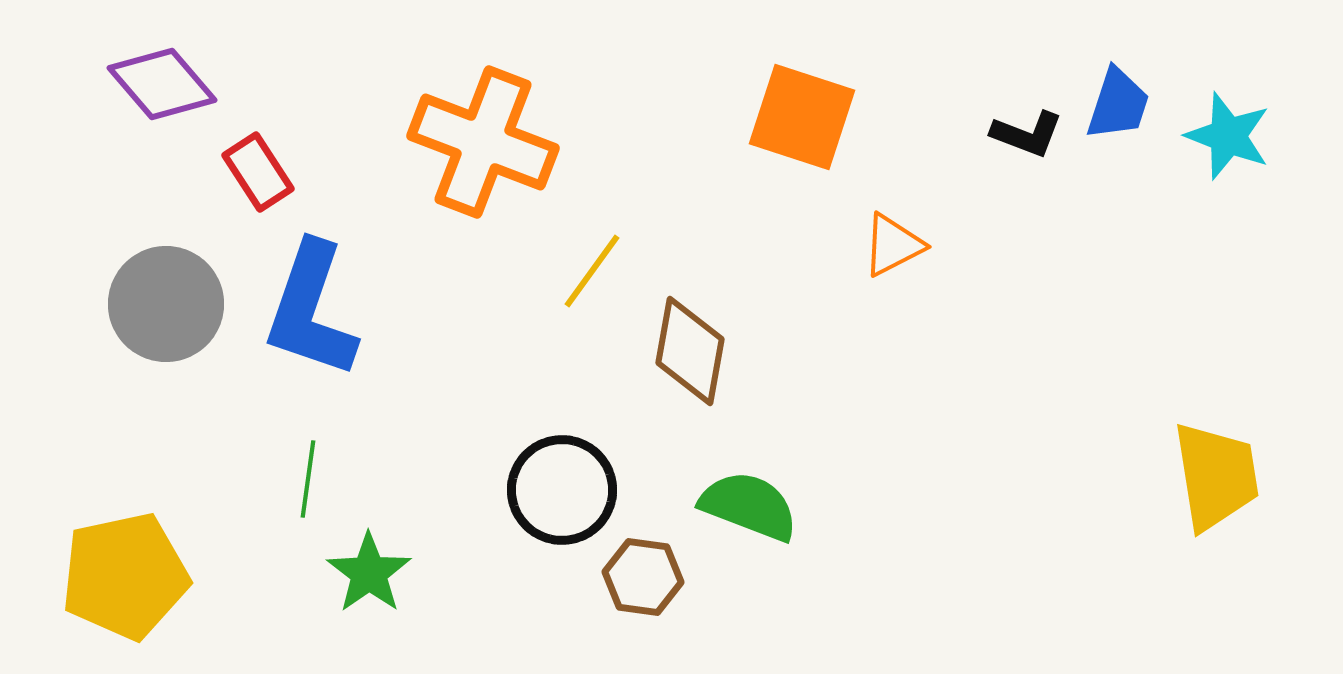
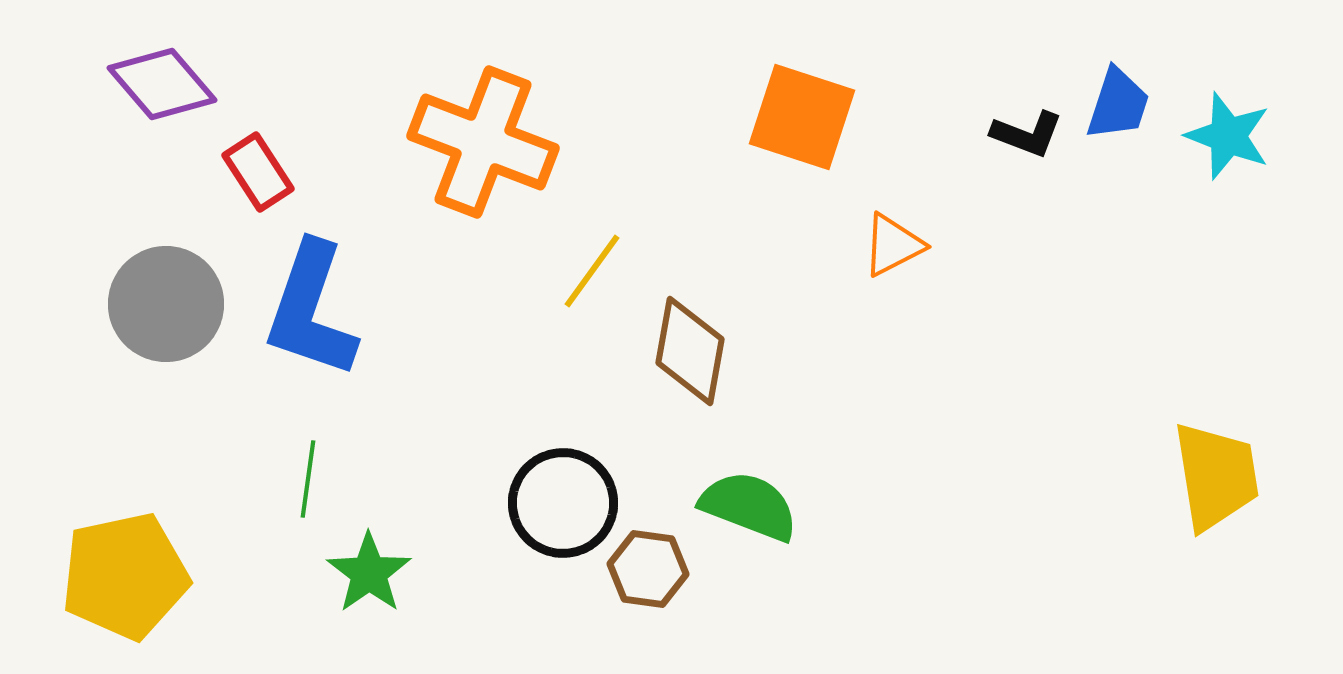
black circle: moved 1 px right, 13 px down
brown hexagon: moved 5 px right, 8 px up
